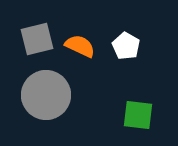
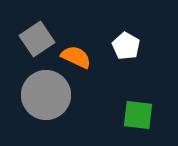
gray square: rotated 20 degrees counterclockwise
orange semicircle: moved 4 px left, 11 px down
